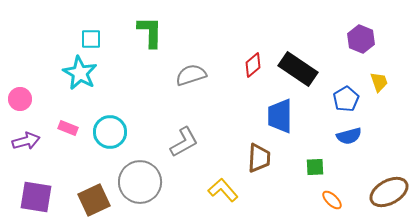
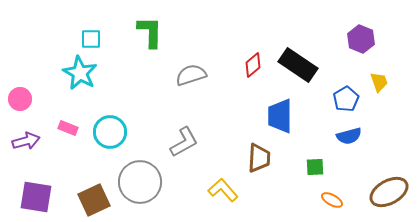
black rectangle: moved 4 px up
orange ellipse: rotated 15 degrees counterclockwise
